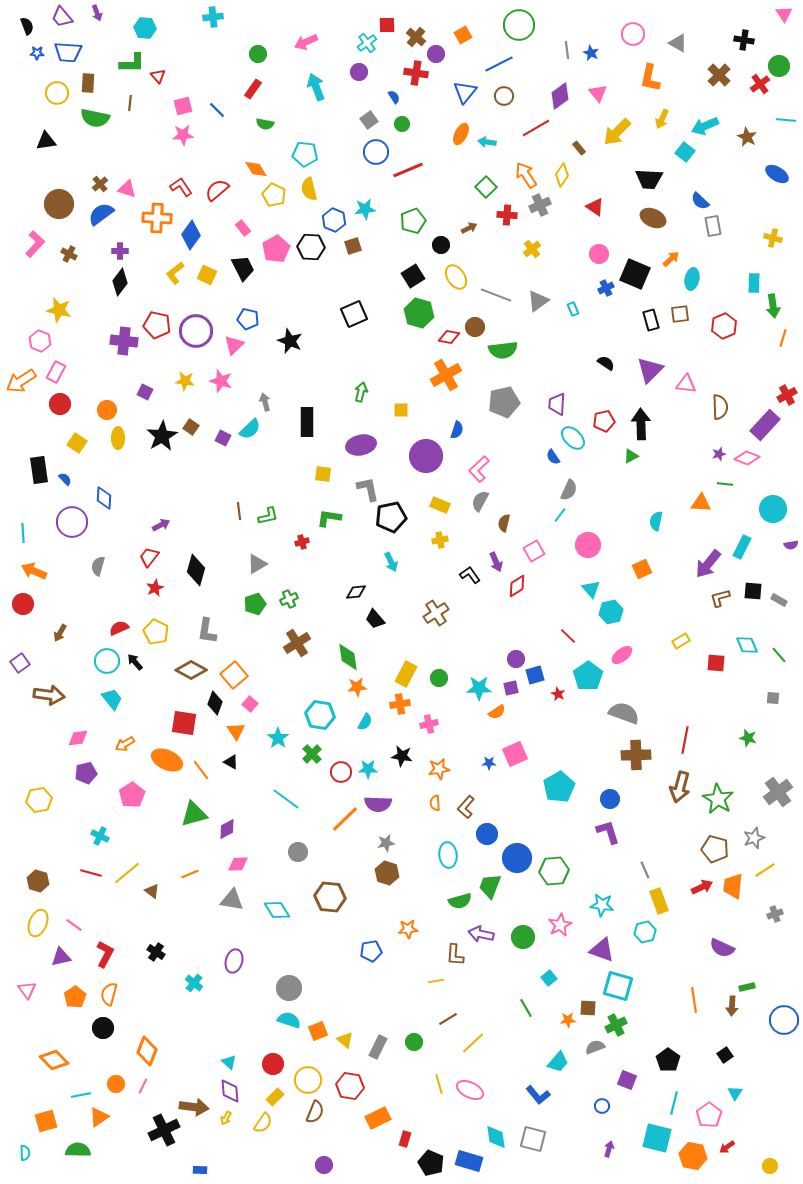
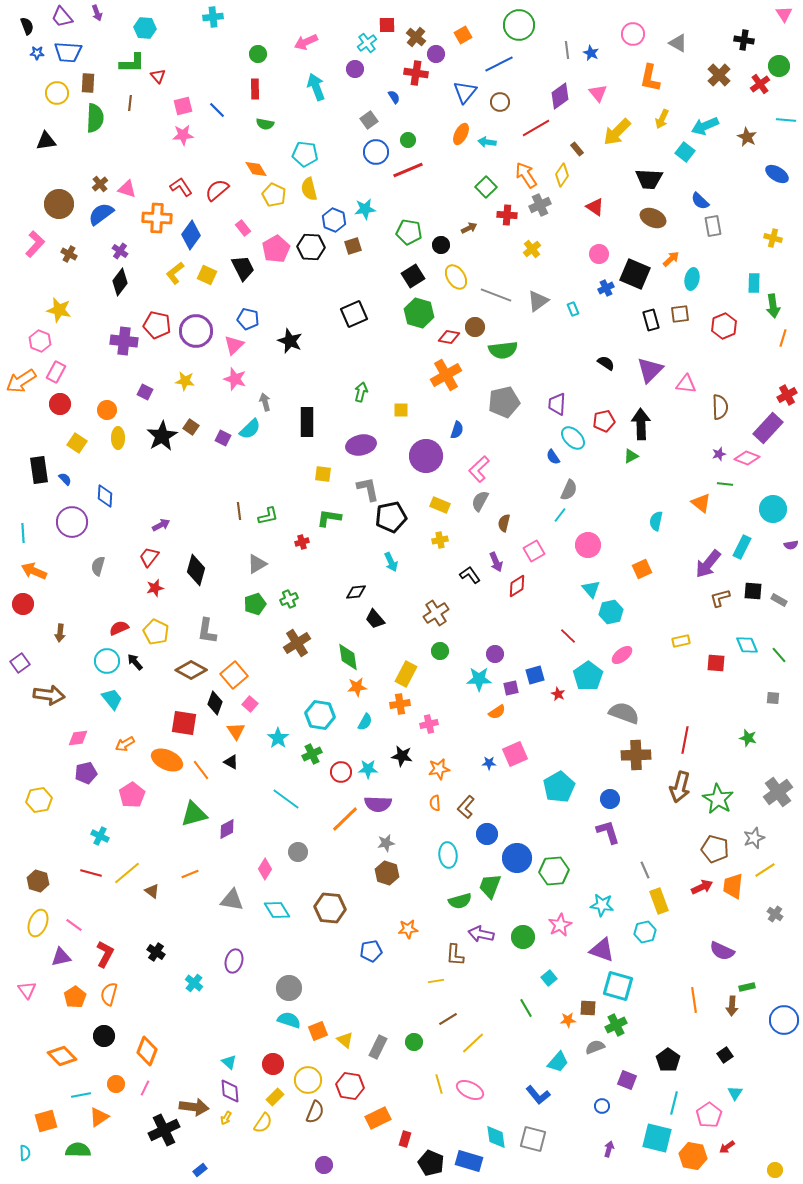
purple circle at (359, 72): moved 4 px left, 3 px up
red rectangle at (253, 89): moved 2 px right; rotated 36 degrees counterclockwise
brown circle at (504, 96): moved 4 px left, 6 px down
green semicircle at (95, 118): rotated 100 degrees counterclockwise
green circle at (402, 124): moved 6 px right, 16 px down
brown rectangle at (579, 148): moved 2 px left, 1 px down
green pentagon at (413, 221): moved 4 px left, 11 px down; rotated 30 degrees clockwise
purple cross at (120, 251): rotated 35 degrees clockwise
pink star at (221, 381): moved 14 px right, 2 px up
purple rectangle at (765, 425): moved 3 px right, 3 px down
blue diamond at (104, 498): moved 1 px right, 2 px up
orange triangle at (701, 503): rotated 35 degrees clockwise
red star at (155, 588): rotated 12 degrees clockwise
brown arrow at (60, 633): rotated 24 degrees counterclockwise
yellow rectangle at (681, 641): rotated 18 degrees clockwise
purple circle at (516, 659): moved 21 px left, 5 px up
green circle at (439, 678): moved 1 px right, 27 px up
cyan star at (479, 688): moved 9 px up
green cross at (312, 754): rotated 18 degrees clockwise
pink diamond at (238, 864): moved 27 px right, 5 px down; rotated 55 degrees counterclockwise
brown hexagon at (330, 897): moved 11 px down
gray cross at (775, 914): rotated 35 degrees counterclockwise
purple semicircle at (722, 948): moved 3 px down
black circle at (103, 1028): moved 1 px right, 8 px down
orange diamond at (54, 1060): moved 8 px right, 4 px up
pink line at (143, 1086): moved 2 px right, 2 px down
yellow circle at (770, 1166): moved 5 px right, 4 px down
blue rectangle at (200, 1170): rotated 40 degrees counterclockwise
